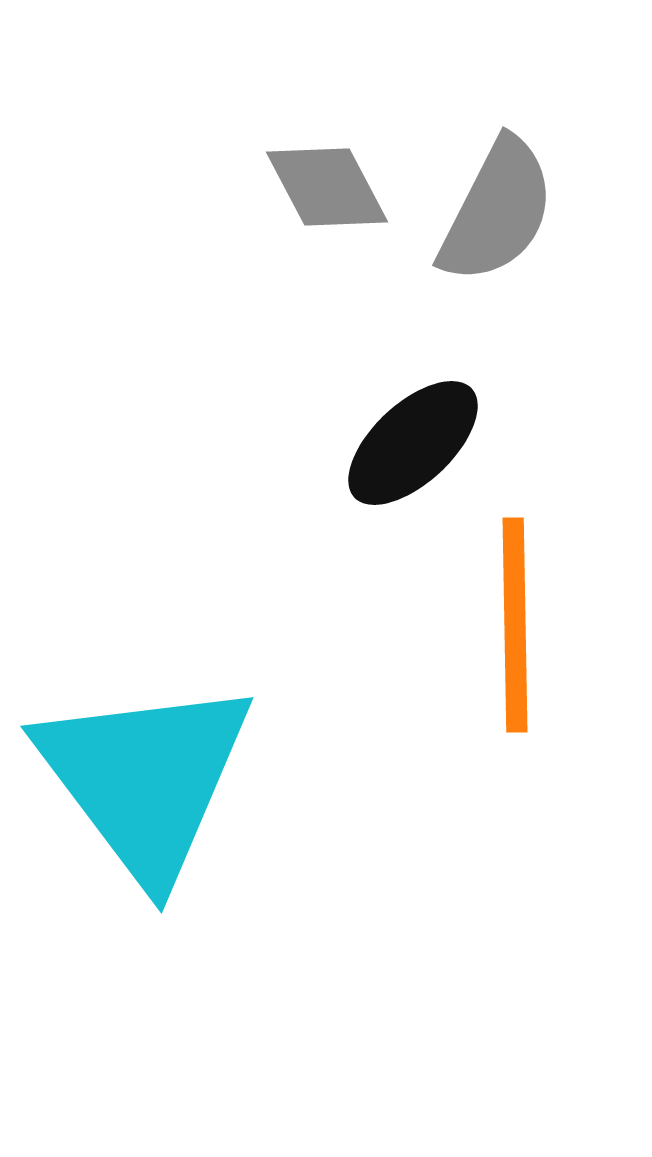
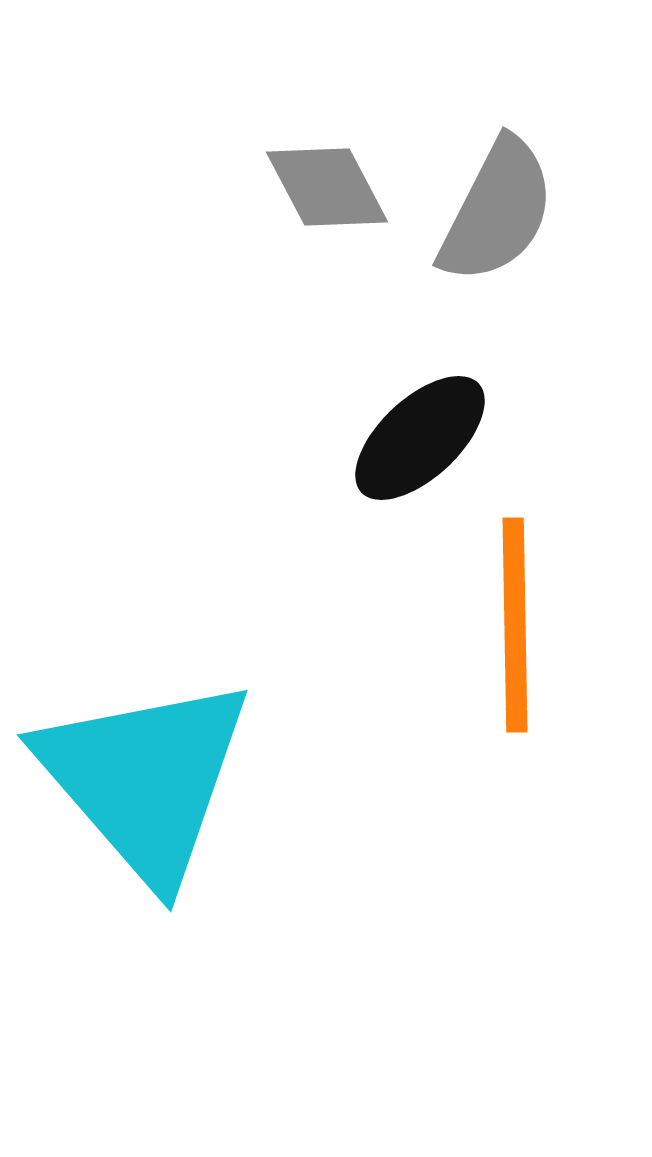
black ellipse: moved 7 px right, 5 px up
cyan triangle: rotated 4 degrees counterclockwise
